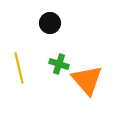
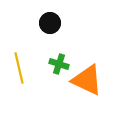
orange triangle: rotated 24 degrees counterclockwise
